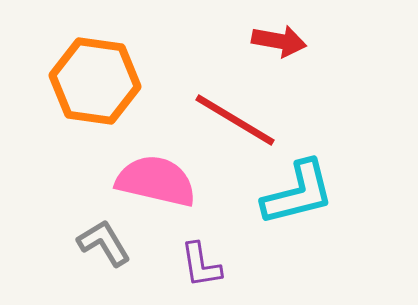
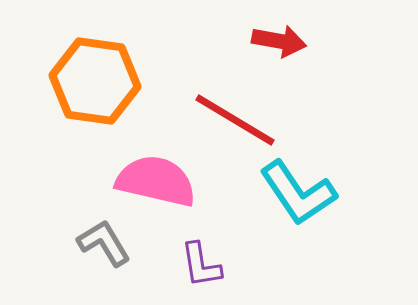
cyan L-shape: rotated 70 degrees clockwise
